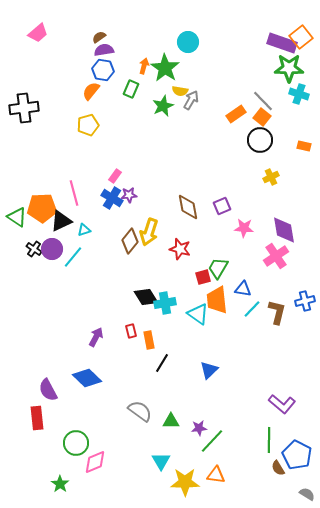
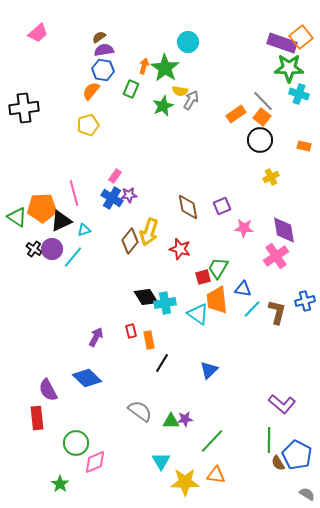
purple star at (199, 428): moved 14 px left, 9 px up
brown semicircle at (278, 468): moved 5 px up
